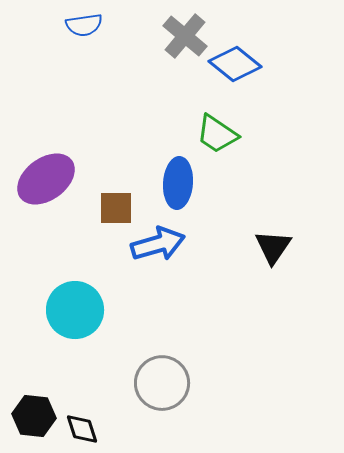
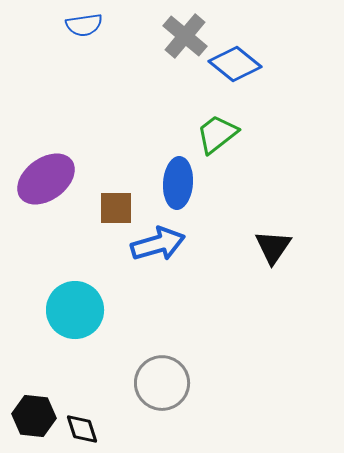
green trapezoid: rotated 108 degrees clockwise
